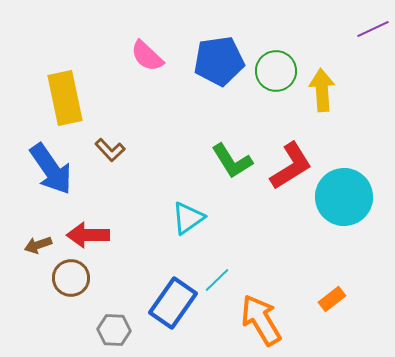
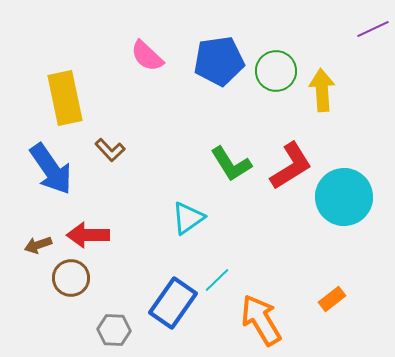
green L-shape: moved 1 px left, 3 px down
